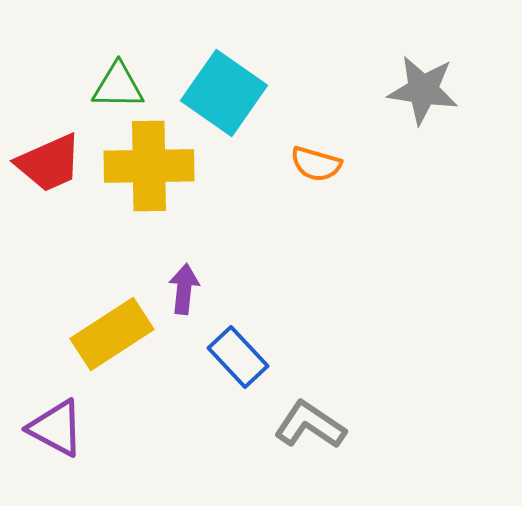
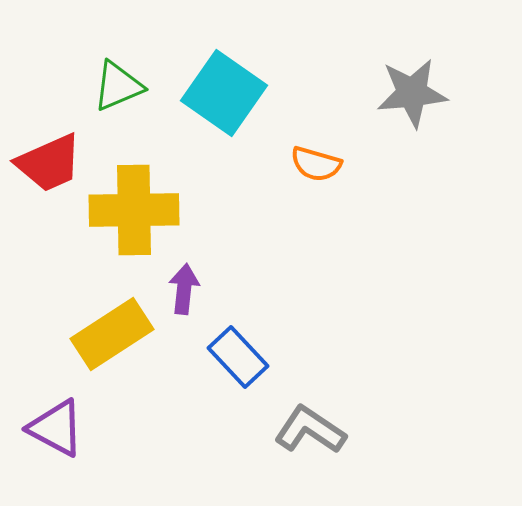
green triangle: rotated 24 degrees counterclockwise
gray star: moved 11 px left, 3 px down; rotated 14 degrees counterclockwise
yellow cross: moved 15 px left, 44 px down
gray L-shape: moved 5 px down
